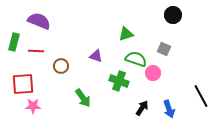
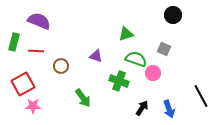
red square: rotated 25 degrees counterclockwise
